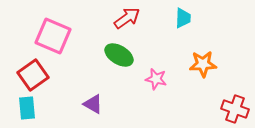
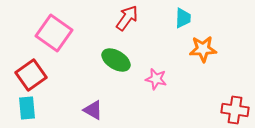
red arrow: rotated 20 degrees counterclockwise
pink square: moved 1 px right, 3 px up; rotated 12 degrees clockwise
green ellipse: moved 3 px left, 5 px down
orange star: moved 15 px up
red square: moved 2 px left
purple triangle: moved 6 px down
red cross: moved 1 px down; rotated 12 degrees counterclockwise
